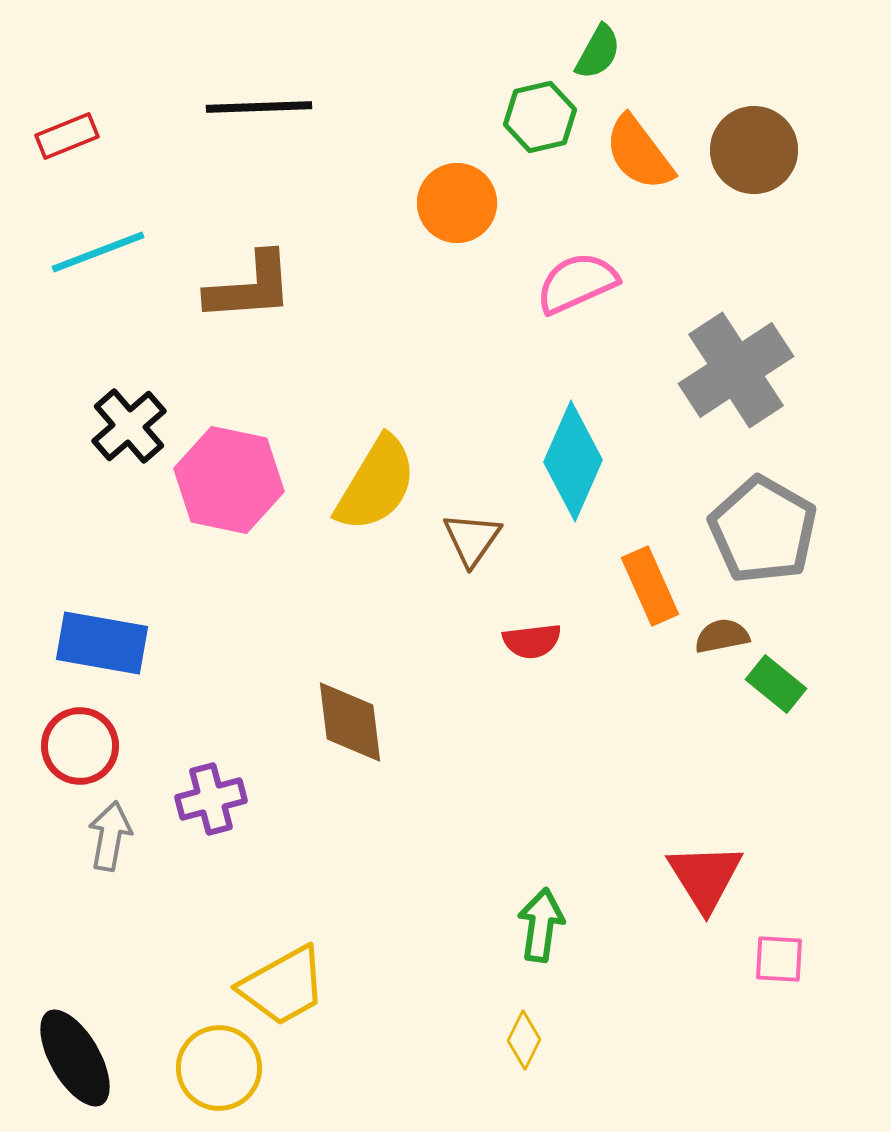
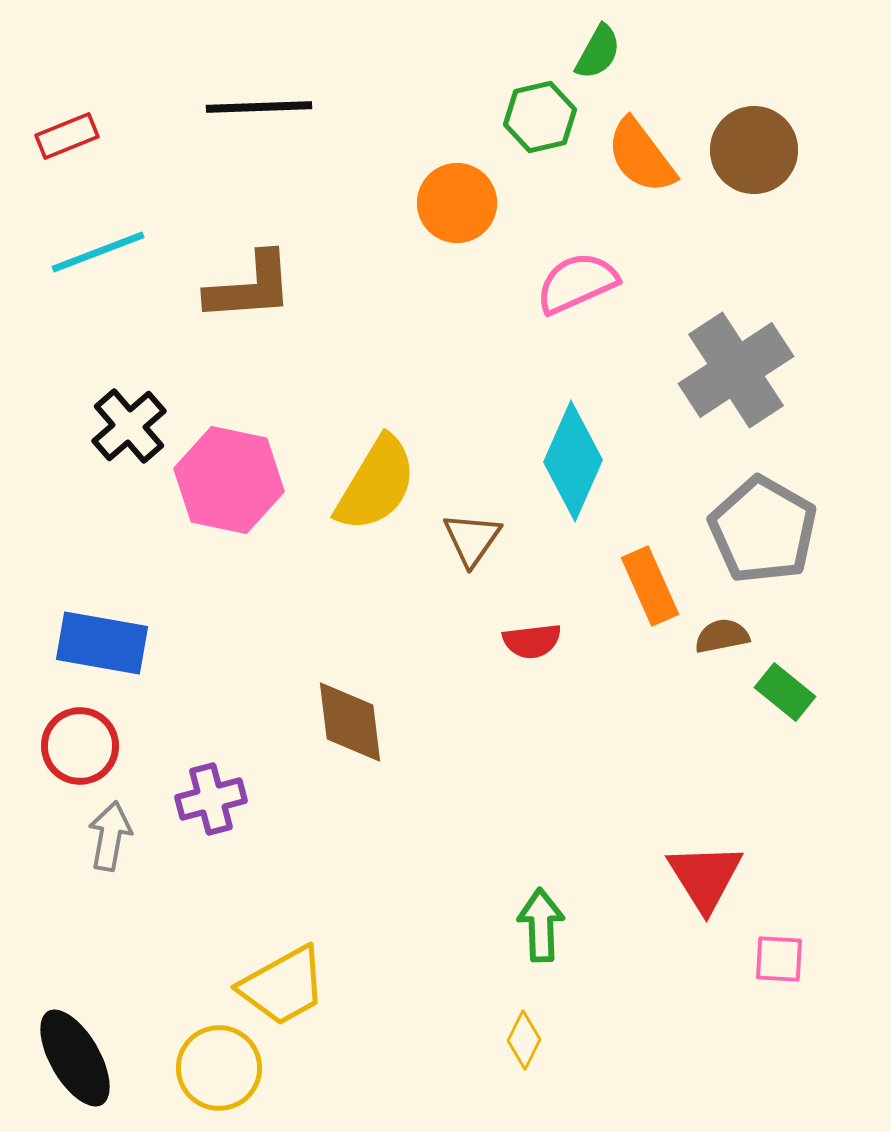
orange semicircle: moved 2 px right, 3 px down
green rectangle: moved 9 px right, 8 px down
green arrow: rotated 10 degrees counterclockwise
